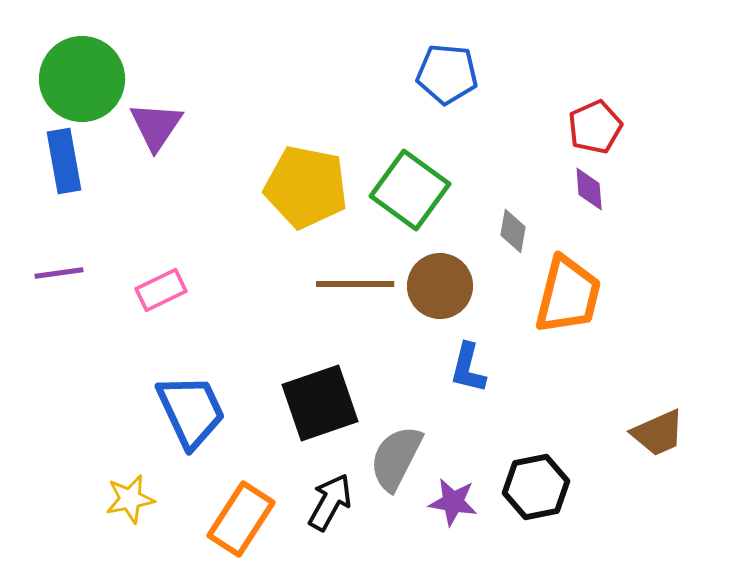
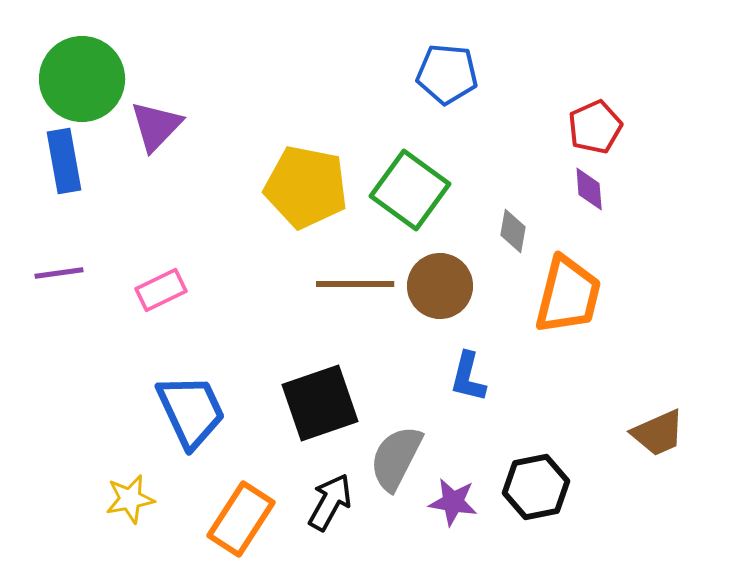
purple triangle: rotated 10 degrees clockwise
blue L-shape: moved 9 px down
